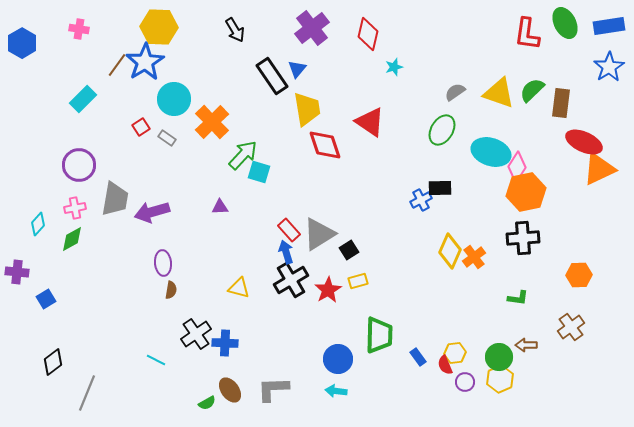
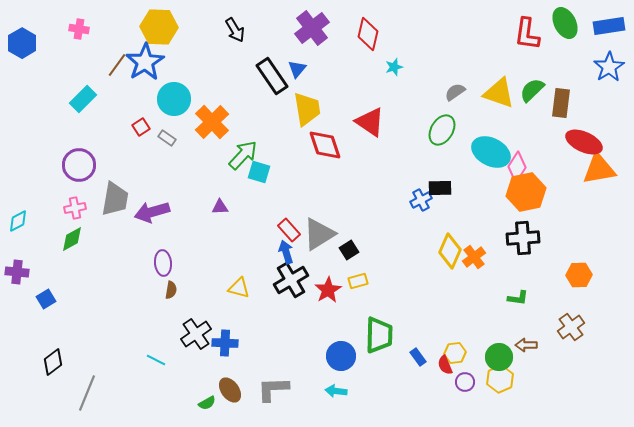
cyan ellipse at (491, 152): rotated 9 degrees clockwise
orange triangle at (599, 169): rotated 15 degrees clockwise
cyan diamond at (38, 224): moved 20 px left, 3 px up; rotated 20 degrees clockwise
blue circle at (338, 359): moved 3 px right, 3 px up
